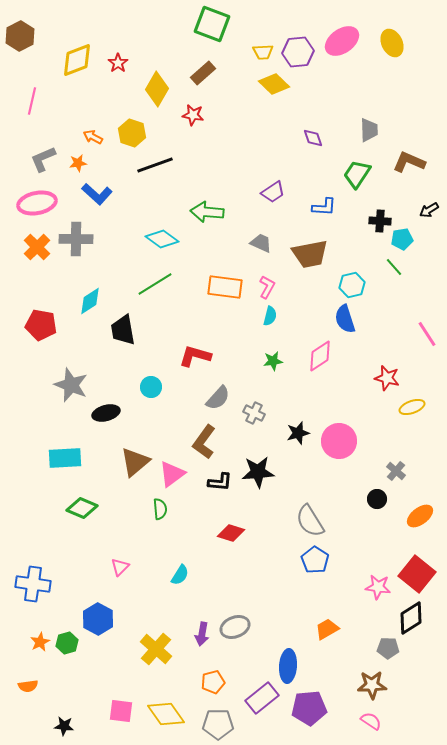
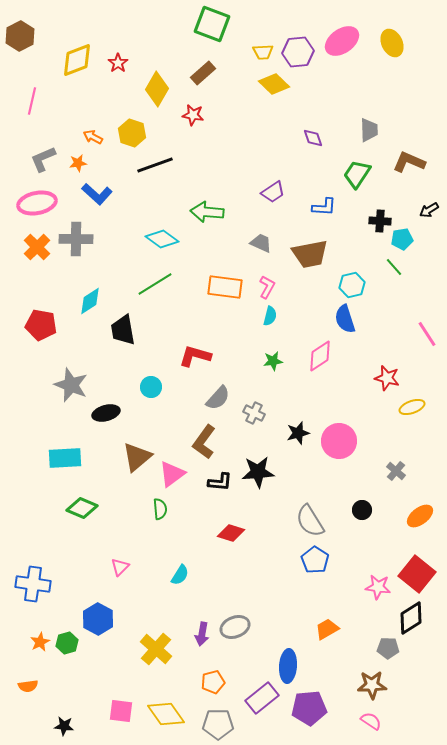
brown triangle at (135, 462): moved 2 px right, 5 px up
black circle at (377, 499): moved 15 px left, 11 px down
